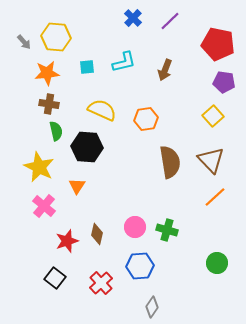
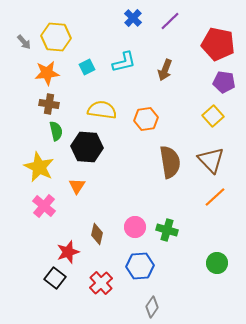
cyan square: rotated 21 degrees counterclockwise
yellow semicircle: rotated 16 degrees counterclockwise
red star: moved 1 px right, 11 px down
